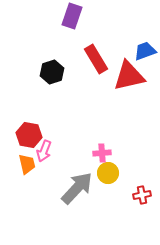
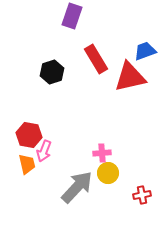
red triangle: moved 1 px right, 1 px down
gray arrow: moved 1 px up
